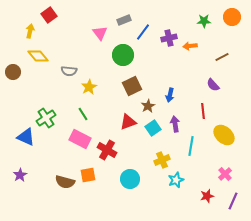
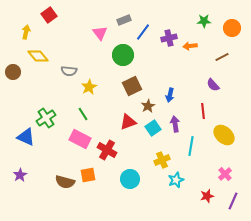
orange circle: moved 11 px down
yellow arrow: moved 4 px left, 1 px down
